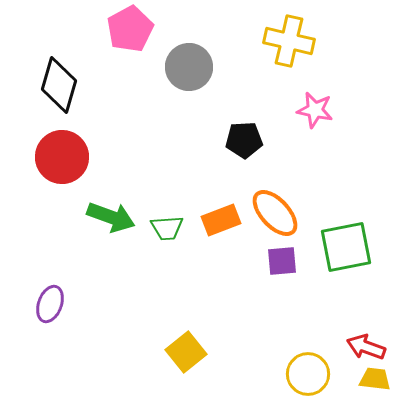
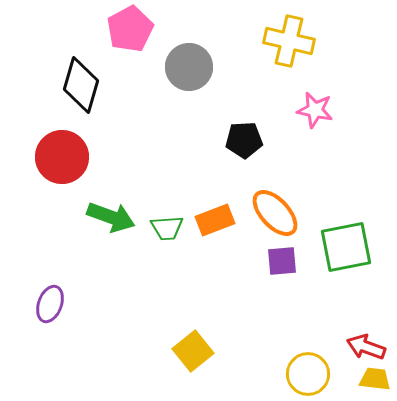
black diamond: moved 22 px right
orange rectangle: moved 6 px left
yellow square: moved 7 px right, 1 px up
